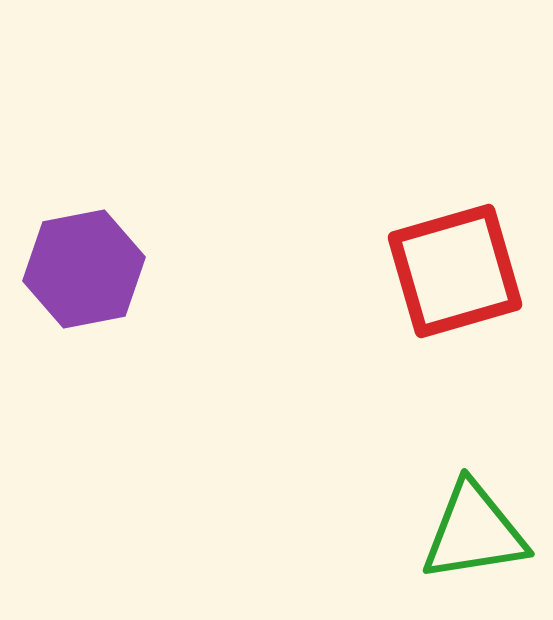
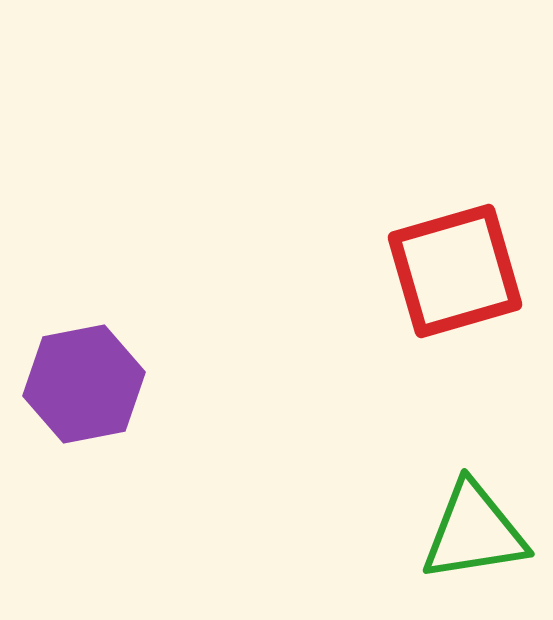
purple hexagon: moved 115 px down
